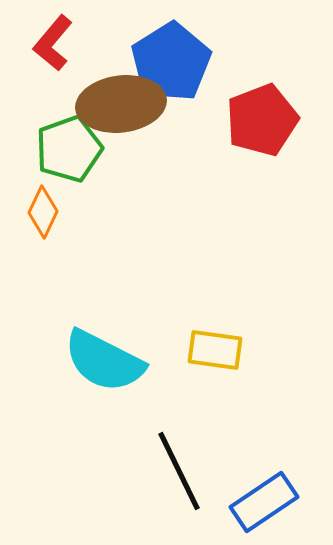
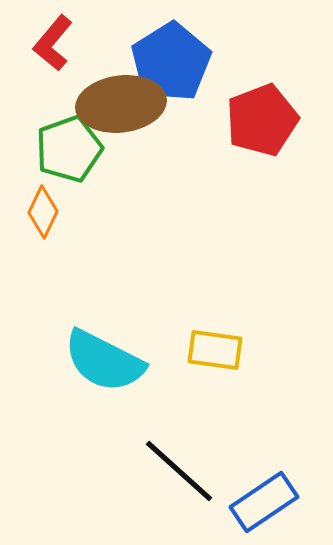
black line: rotated 22 degrees counterclockwise
